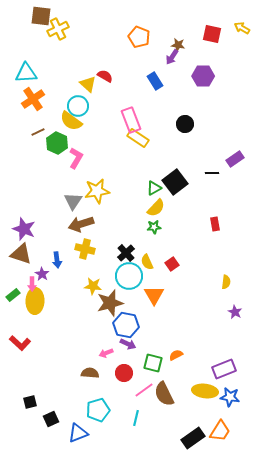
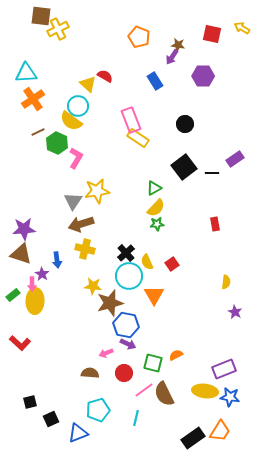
black square at (175, 182): moved 9 px right, 15 px up
green star at (154, 227): moved 3 px right, 3 px up
purple star at (24, 229): rotated 25 degrees counterclockwise
